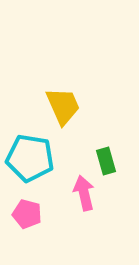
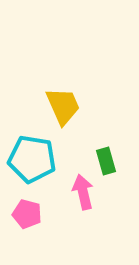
cyan pentagon: moved 2 px right, 1 px down
pink arrow: moved 1 px left, 1 px up
